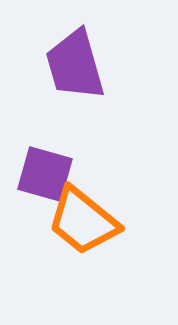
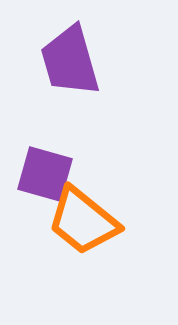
purple trapezoid: moved 5 px left, 4 px up
